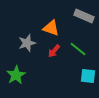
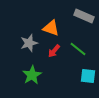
gray star: moved 2 px right
green star: moved 16 px right
